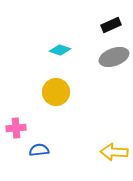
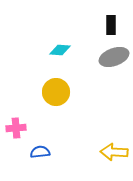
black rectangle: rotated 66 degrees counterclockwise
cyan diamond: rotated 15 degrees counterclockwise
blue semicircle: moved 1 px right, 2 px down
